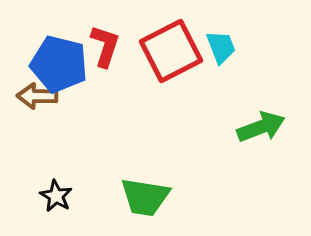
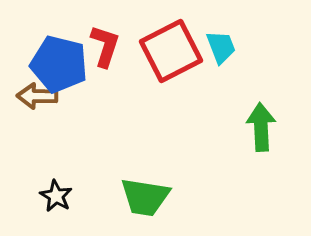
green arrow: rotated 72 degrees counterclockwise
